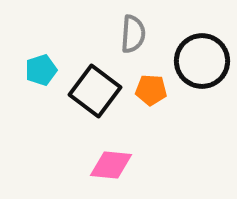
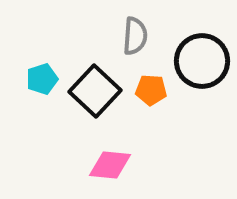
gray semicircle: moved 2 px right, 2 px down
cyan pentagon: moved 1 px right, 9 px down
black square: rotated 6 degrees clockwise
pink diamond: moved 1 px left
